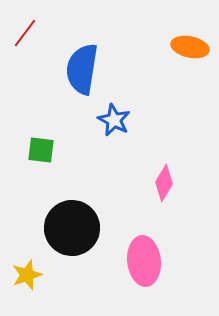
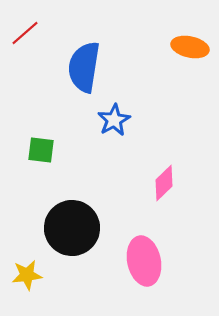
red line: rotated 12 degrees clockwise
blue semicircle: moved 2 px right, 2 px up
blue star: rotated 16 degrees clockwise
pink diamond: rotated 15 degrees clockwise
pink ellipse: rotated 6 degrees counterclockwise
yellow star: rotated 12 degrees clockwise
